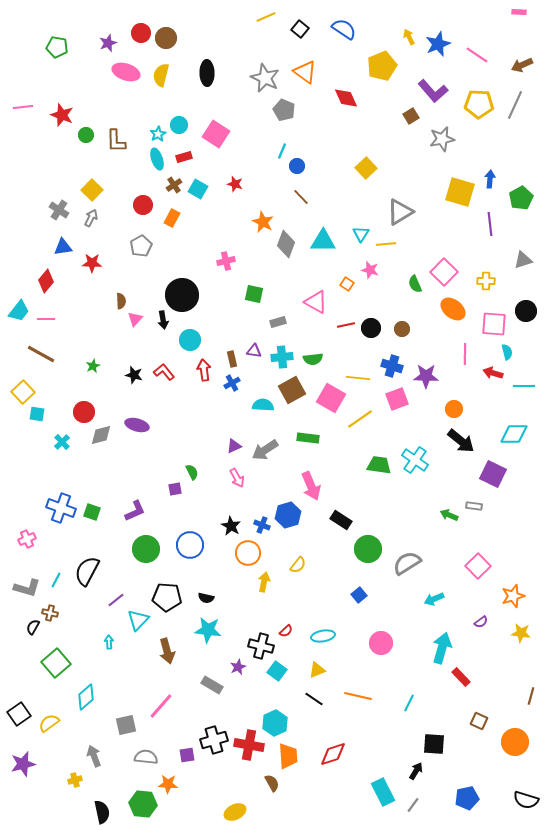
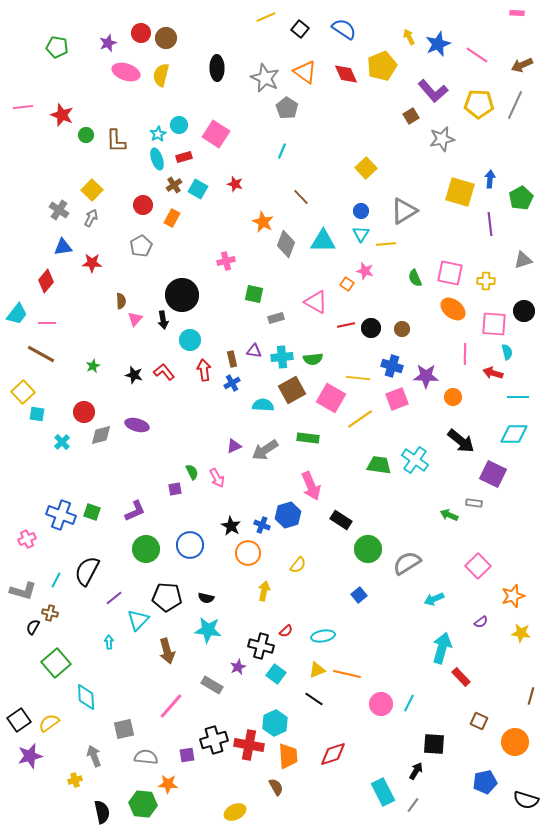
pink rectangle at (519, 12): moved 2 px left, 1 px down
black ellipse at (207, 73): moved 10 px right, 5 px up
red diamond at (346, 98): moved 24 px up
gray pentagon at (284, 110): moved 3 px right, 2 px up; rotated 10 degrees clockwise
blue circle at (297, 166): moved 64 px right, 45 px down
gray triangle at (400, 212): moved 4 px right, 1 px up
pink star at (370, 270): moved 5 px left, 1 px down
pink square at (444, 272): moved 6 px right, 1 px down; rotated 32 degrees counterclockwise
green semicircle at (415, 284): moved 6 px up
cyan trapezoid at (19, 311): moved 2 px left, 3 px down
black circle at (526, 311): moved 2 px left
pink line at (46, 319): moved 1 px right, 4 px down
gray rectangle at (278, 322): moved 2 px left, 4 px up
cyan line at (524, 386): moved 6 px left, 11 px down
orange circle at (454, 409): moved 1 px left, 12 px up
pink arrow at (237, 478): moved 20 px left
gray rectangle at (474, 506): moved 3 px up
blue cross at (61, 508): moved 7 px down
yellow arrow at (264, 582): moved 9 px down
gray L-shape at (27, 588): moved 4 px left, 3 px down
purple line at (116, 600): moved 2 px left, 2 px up
pink circle at (381, 643): moved 61 px down
cyan square at (277, 671): moved 1 px left, 3 px down
orange line at (358, 696): moved 11 px left, 22 px up
cyan diamond at (86, 697): rotated 52 degrees counterclockwise
pink line at (161, 706): moved 10 px right
black square at (19, 714): moved 6 px down
gray square at (126, 725): moved 2 px left, 4 px down
purple star at (23, 764): moved 7 px right, 8 px up
brown semicircle at (272, 783): moved 4 px right, 4 px down
blue pentagon at (467, 798): moved 18 px right, 16 px up
